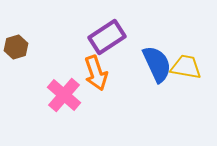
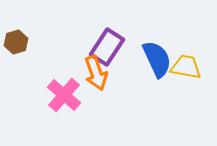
purple rectangle: moved 10 px down; rotated 24 degrees counterclockwise
brown hexagon: moved 5 px up
blue semicircle: moved 5 px up
